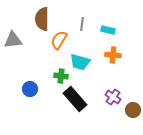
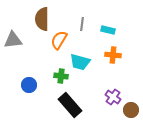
blue circle: moved 1 px left, 4 px up
black rectangle: moved 5 px left, 6 px down
brown circle: moved 2 px left
